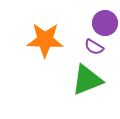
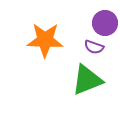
purple semicircle: rotated 12 degrees counterclockwise
